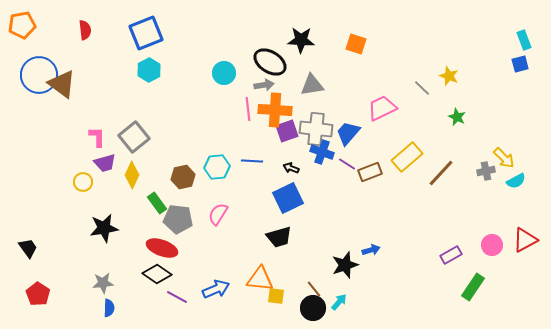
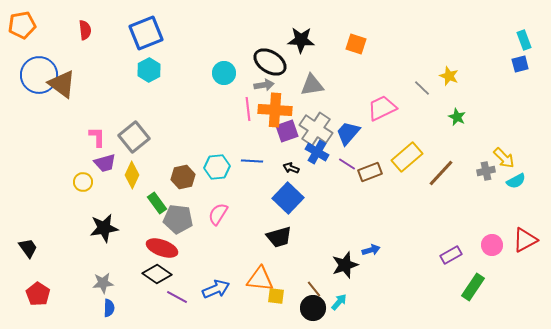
gray cross at (316, 129): rotated 28 degrees clockwise
blue cross at (322, 152): moved 5 px left; rotated 10 degrees clockwise
blue square at (288, 198): rotated 20 degrees counterclockwise
